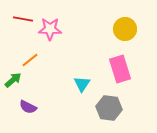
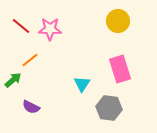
red line: moved 2 px left, 7 px down; rotated 30 degrees clockwise
yellow circle: moved 7 px left, 8 px up
purple semicircle: moved 3 px right
